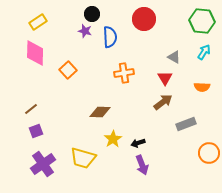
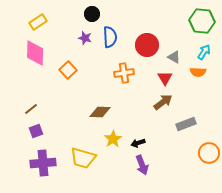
red circle: moved 3 px right, 26 px down
purple star: moved 7 px down
orange semicircle: moved 4 px left, 15 px up
purple cross: moved 1 px up; rotated 30 degrees clockwise
